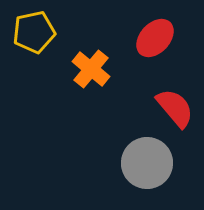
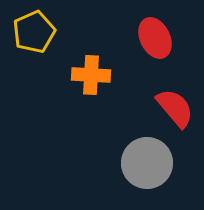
yellow pentagon: rotated 12 degrees counterclockwise
red ellipse: rotated 69 degrees counterclockwise
orange cross: moved 6 px down; rotated 36 degrees counterclockwise
